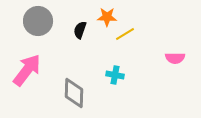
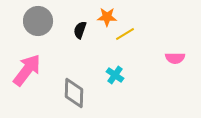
cyan cross: rotated 24 degrees clockwise
